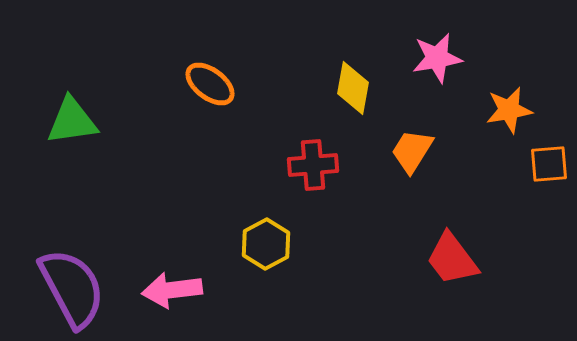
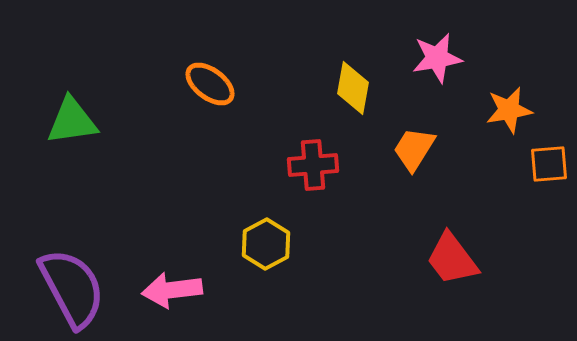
orange trapezoid: moved 2 px right, 2 px up
